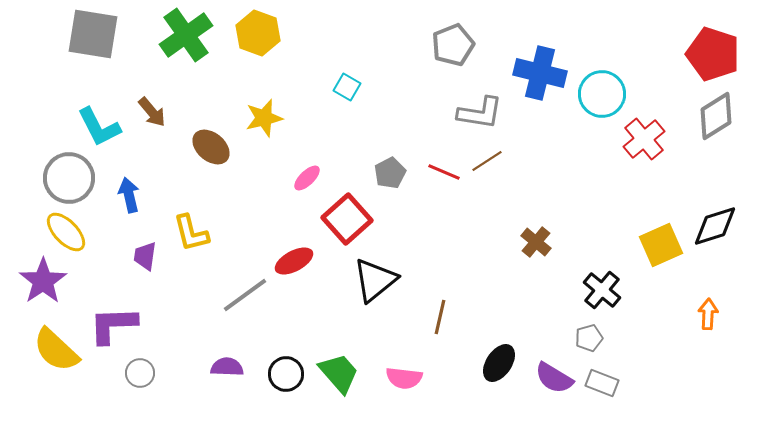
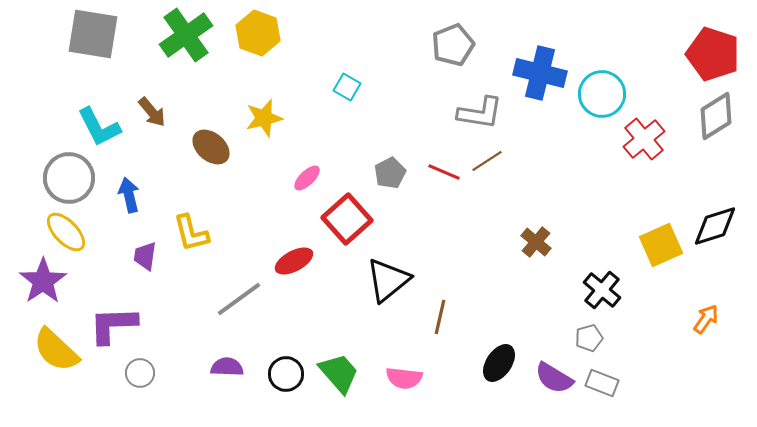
black triangle at (375, 280): moved 13 px right
gray line at (245, 295): moved 6 px left, 4 px down
orange arrow at (708, 314): moved 2 px left, 5 px down; rotated 32 degrees clockwise
